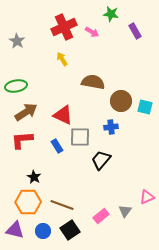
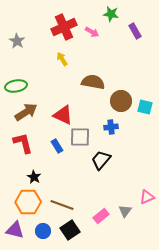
red L-shape: moved 1 px right, 3 px down; rotated 80 degrees clockwise
